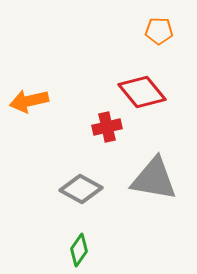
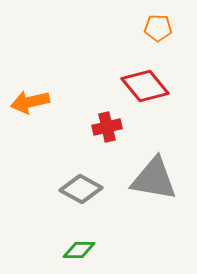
orange pentagon: moved 1 px left, 3 px up
red diamond: moved 3 px right, 6 px up
orange arrow: moved 1 px right, 1 px down
green diamond: rotated 56 degrees clockwise
